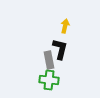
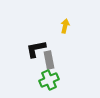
black L-shape: moved 24 px left; rotated 115 degrees counterclockwise
green cross: rotated 30 degrees counterclockwise
